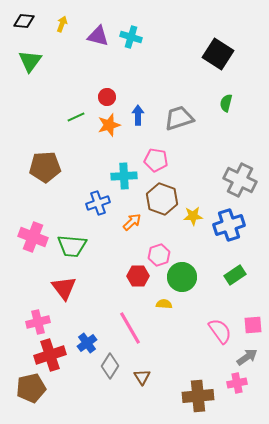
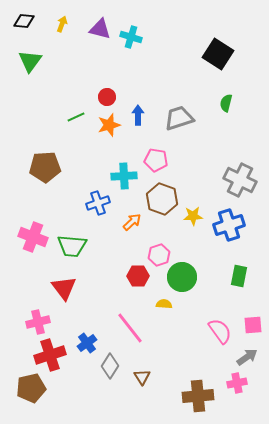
purple triangle at (98, 36): moved 2 px right, 7 px up
green rectangle at (235, 275): moved 4 px right, 1 px down; rotated 45 degrees counterclockwise
pink line at (130, 328): rotated 8 degrees counterclockwise
